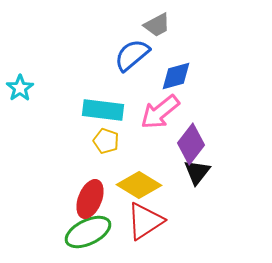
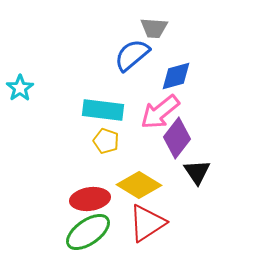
gray trapezoid: moved 3 px left, 3 px down; rotated 32 degrees clockwise
purple diamond: moved 14 px left, 6 px up
black triangle: rotated 12 degrees counterclockwise
red ellipse: rotated 60 degrees clockwise
red triangle: moved 2 px right, 2 px down
green ellipse: rotated 9 degrees counterclockwise
